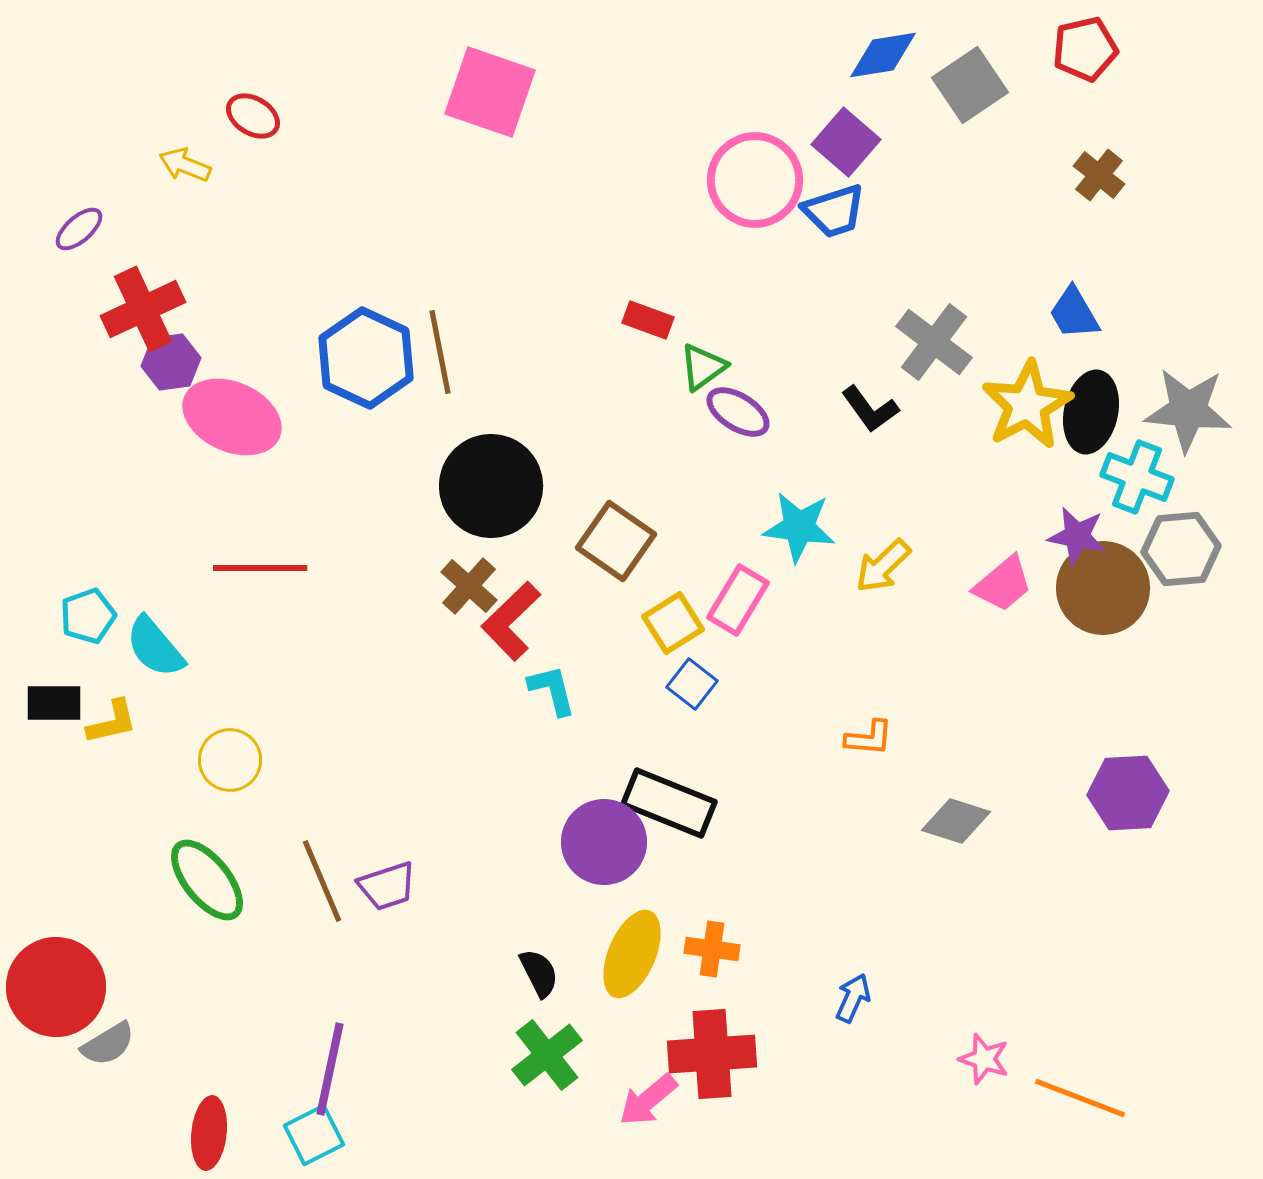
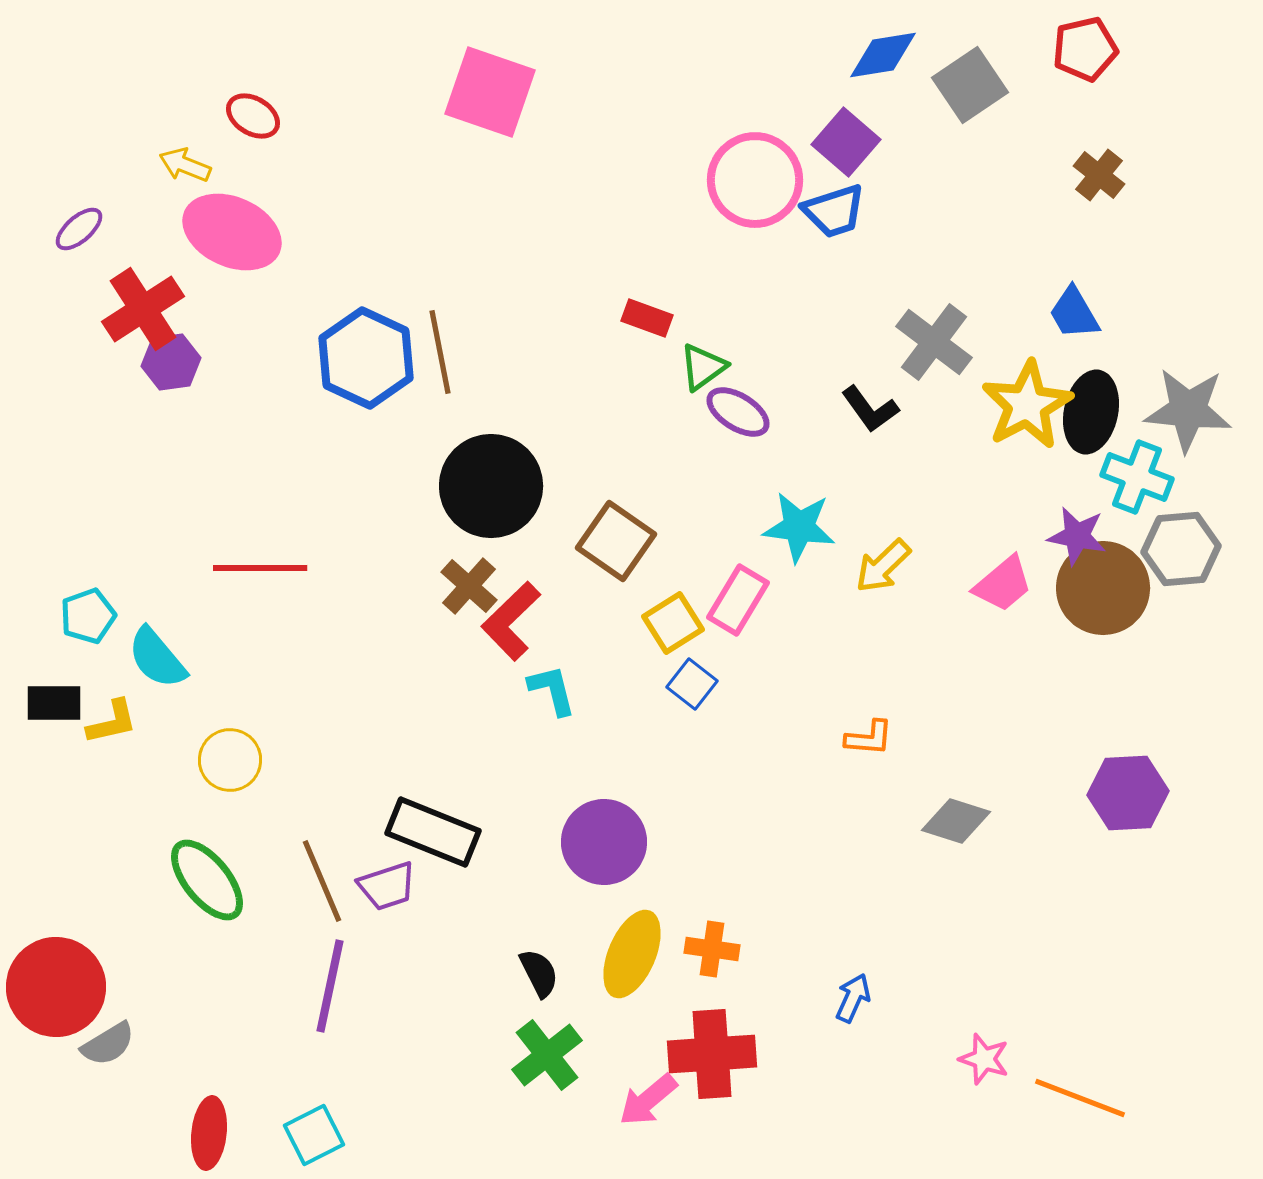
red cross at (143, 309): rotated 8 degrees counterclockwise
red rectangle at (648, 320): moved 1 px left, 2 px up
pink ellipse at (232, 417): moved 185 px up
cyan semicircle at (155, 647): moved 2 px right, 11 px down
black rectangle at (669, 803): moved 236 px left, 29 px down
purple line at (330, 1069): moved 83 px up
